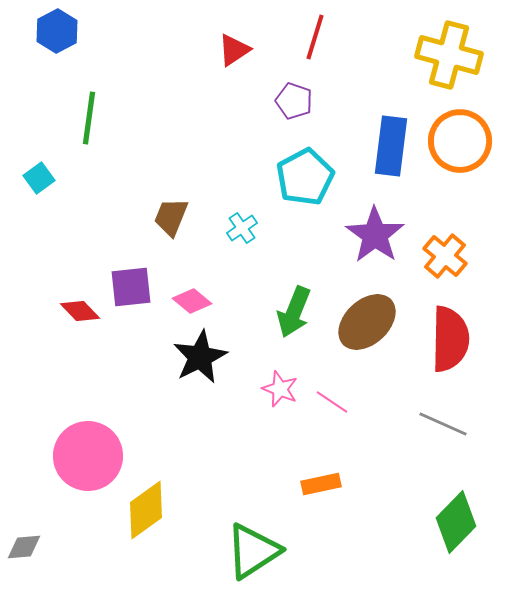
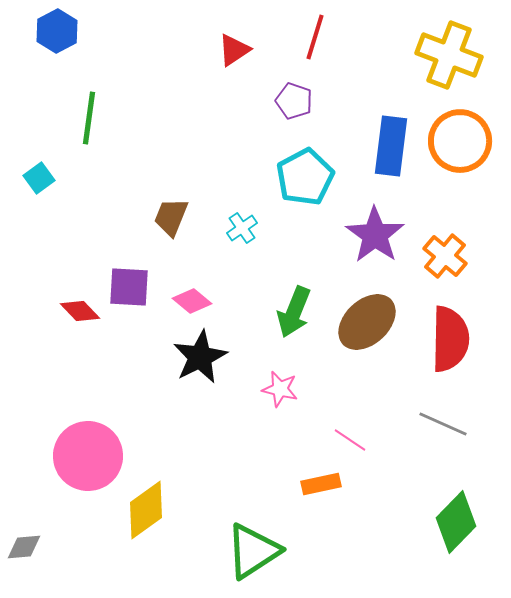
yellow cross: rotated 6 degrees clockwise
purple square: moved 2 px left; rotated 9 degrees clockwise
pink star: rotated 9 degrees counterclockwise
pink line: moved 18 px right, 38 px down
